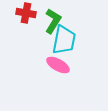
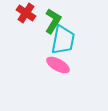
red cross: rotated 24 degrees clockwise
cyan trapezoid: moved 1 px left
